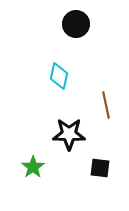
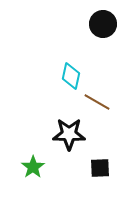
black circle: moved 27 px right
cyan diamond: moved 12 px right
brown line: moved 9 px left, 3 px up; rotated 48 degrees counterclockwise
black square: rotated 10 degrees counterclockwise
